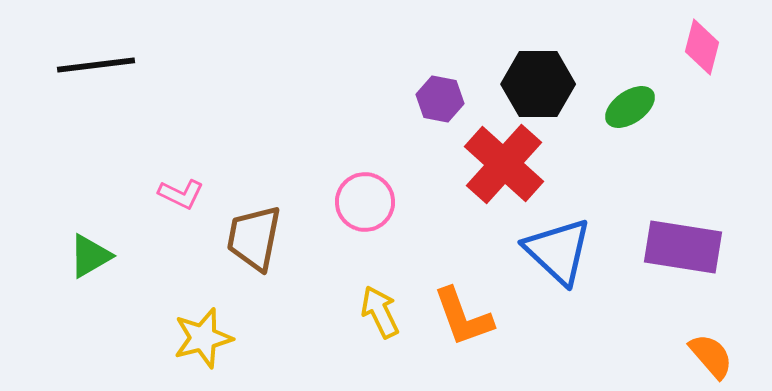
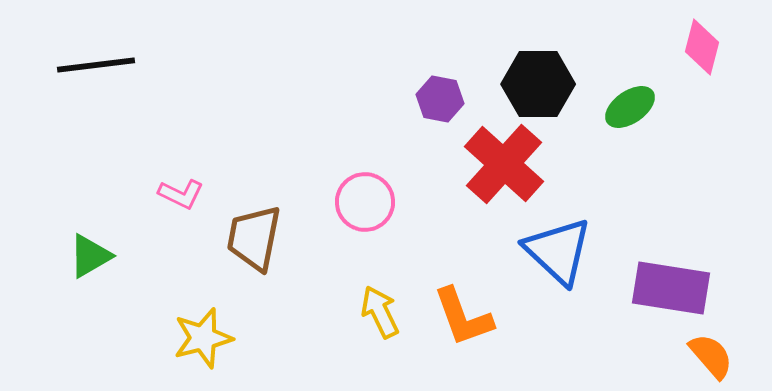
purple rectangle: moved 12 px left, 41 px down
